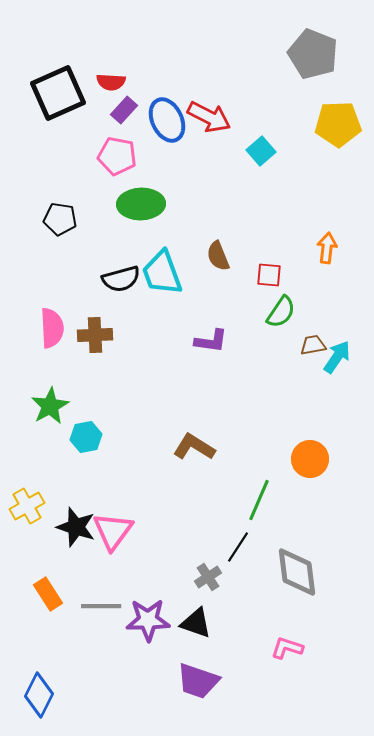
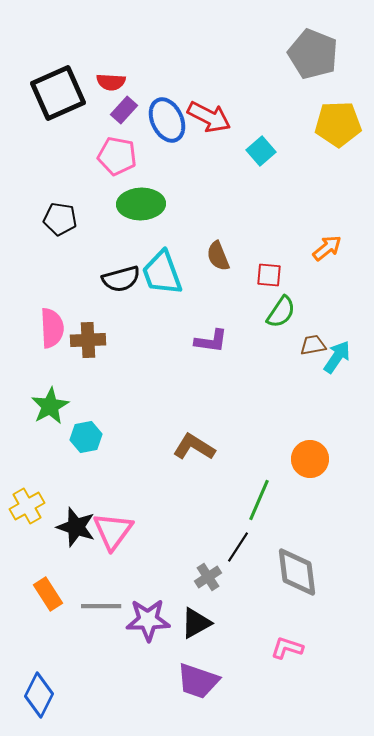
orange arrow: rotated 44 degrees clockwise
brown cross: moved 7 px left, 5 px down
black triangle: rotated 48 degrees counterclockwise
